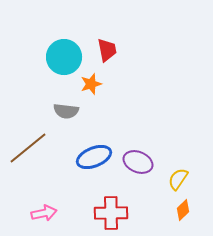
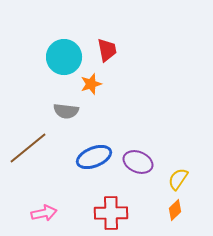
orange diamond: moved 8 px left
